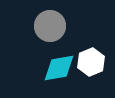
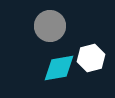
white hexagon: moved 4 px up; rotated 8 degrees clockwise
